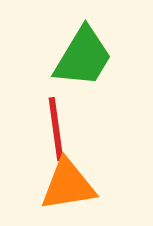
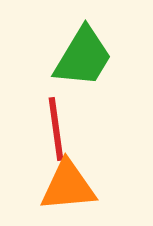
orange triangle: moved 1 px down; rotated 4 degrees clockwise
